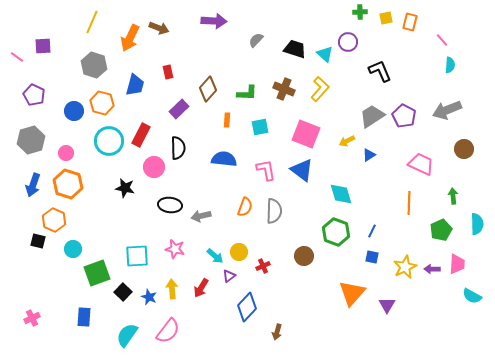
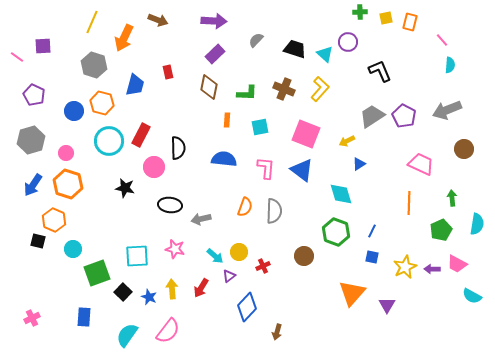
brown arrow at (159, 28): moved 1 px left, 8 px up
orange arrow at (130, 38): moved 6 px left
brown diamond at (208, 89): moved 1 px right, 2 px up; rotated 30 degrees counterclockwise
purple rectangle at (179, 109): moved 36 px right, 55 px up
blue triangle at (369, 155): moved 10 px left, 9 px down
pink L-shape at (266, 170): moved 2 px up; rotated 15 degrees clockwise
blue arrow at (33, 185): rotated 15 degrees clockwise
green arrow at (453, 196): moved 1 px left, 2 px down
gray arrow at (201, 216): moved 3 px down
cyan semicircle at (477, 224): rotated 10 degrees clockwise
pink trapezoid at (457, 264): rotated 115 degrees clockwise
